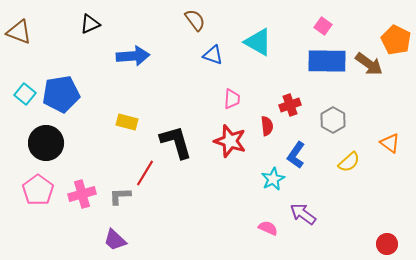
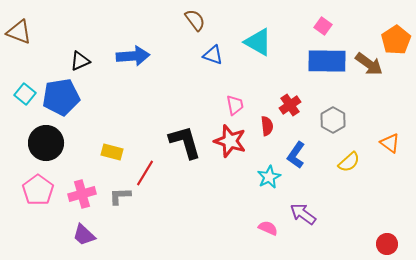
black triangle: moved 10 px left, 37 px down
orange pentagon: rotated 12 degrees clockwise
blue pentagon: moved 3 px down
pink trapezoid: moved 3 px right, 6 px down; rotated 15 degrees counterclockwise
red cross: rotated 15 degrees counterclockwise
yellow rectangle: moved 15 px left, 30 px down
black L-shape: moved 9 px right
cyan star: moved 4 px left, 2 px up
purple trapezoid: moved 31 px left, 5 px up
